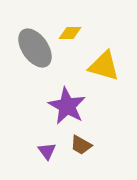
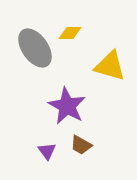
yellow triangle: moved 6 px right
